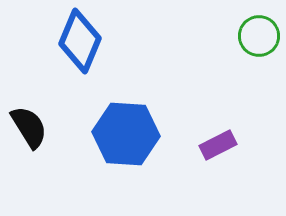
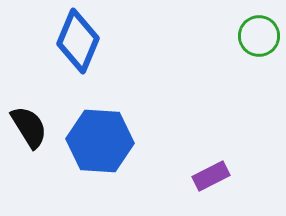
blue diamond: moved 2 px left
blue hexagon: moved 26 px left, 7 px down
purple rectangle: moved 7 px left, 31 px down
